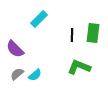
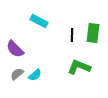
cyan rectangle: moved 2 px down; rotated 72 degrees clockwise
